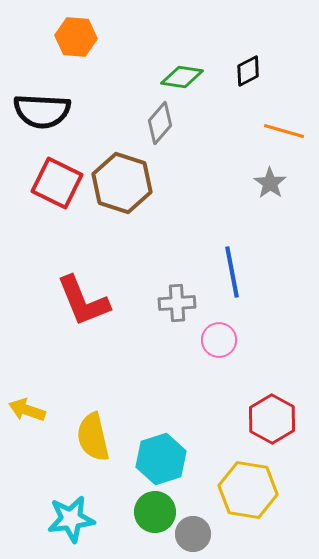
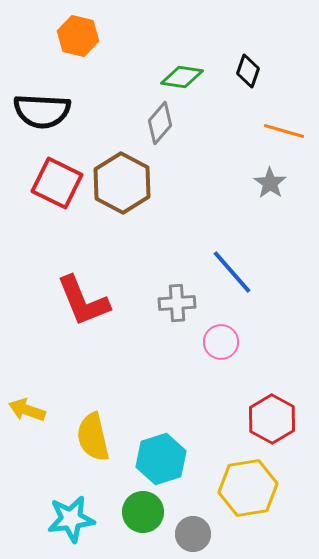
orange hexagon: moved 2 px right, 1 px up; rotated 9 degrees clockwise
black diamond: rotated 44 degrees counterclockwise
brown hexagon: rotated 10 degrees clockwise
blue line: rotated 30 degrees counterclockwise
pink circle: moved 2 px right, 2 px down
yellow hexagon: moved 2 px up; rotated 18 degrees counterclockwise
green circle: moved 12 px left
